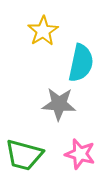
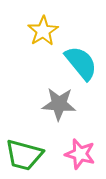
cyan semicircle: rotated 51 degrees counterclockwise
